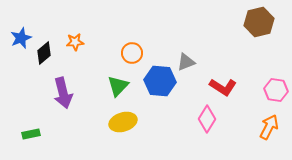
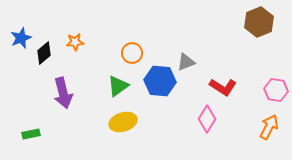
brown hexagon: rotated 8 degrees counterclockwise
green triangle: rotated 10 degrees clockwise
